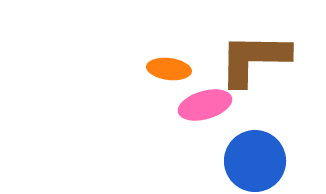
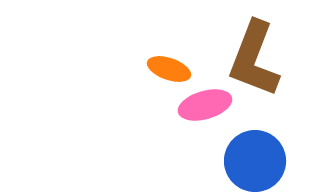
brown L-shape: rotated 70 degrees counterclockwise
orange ellipse: rotated 12 degrees clockwise
